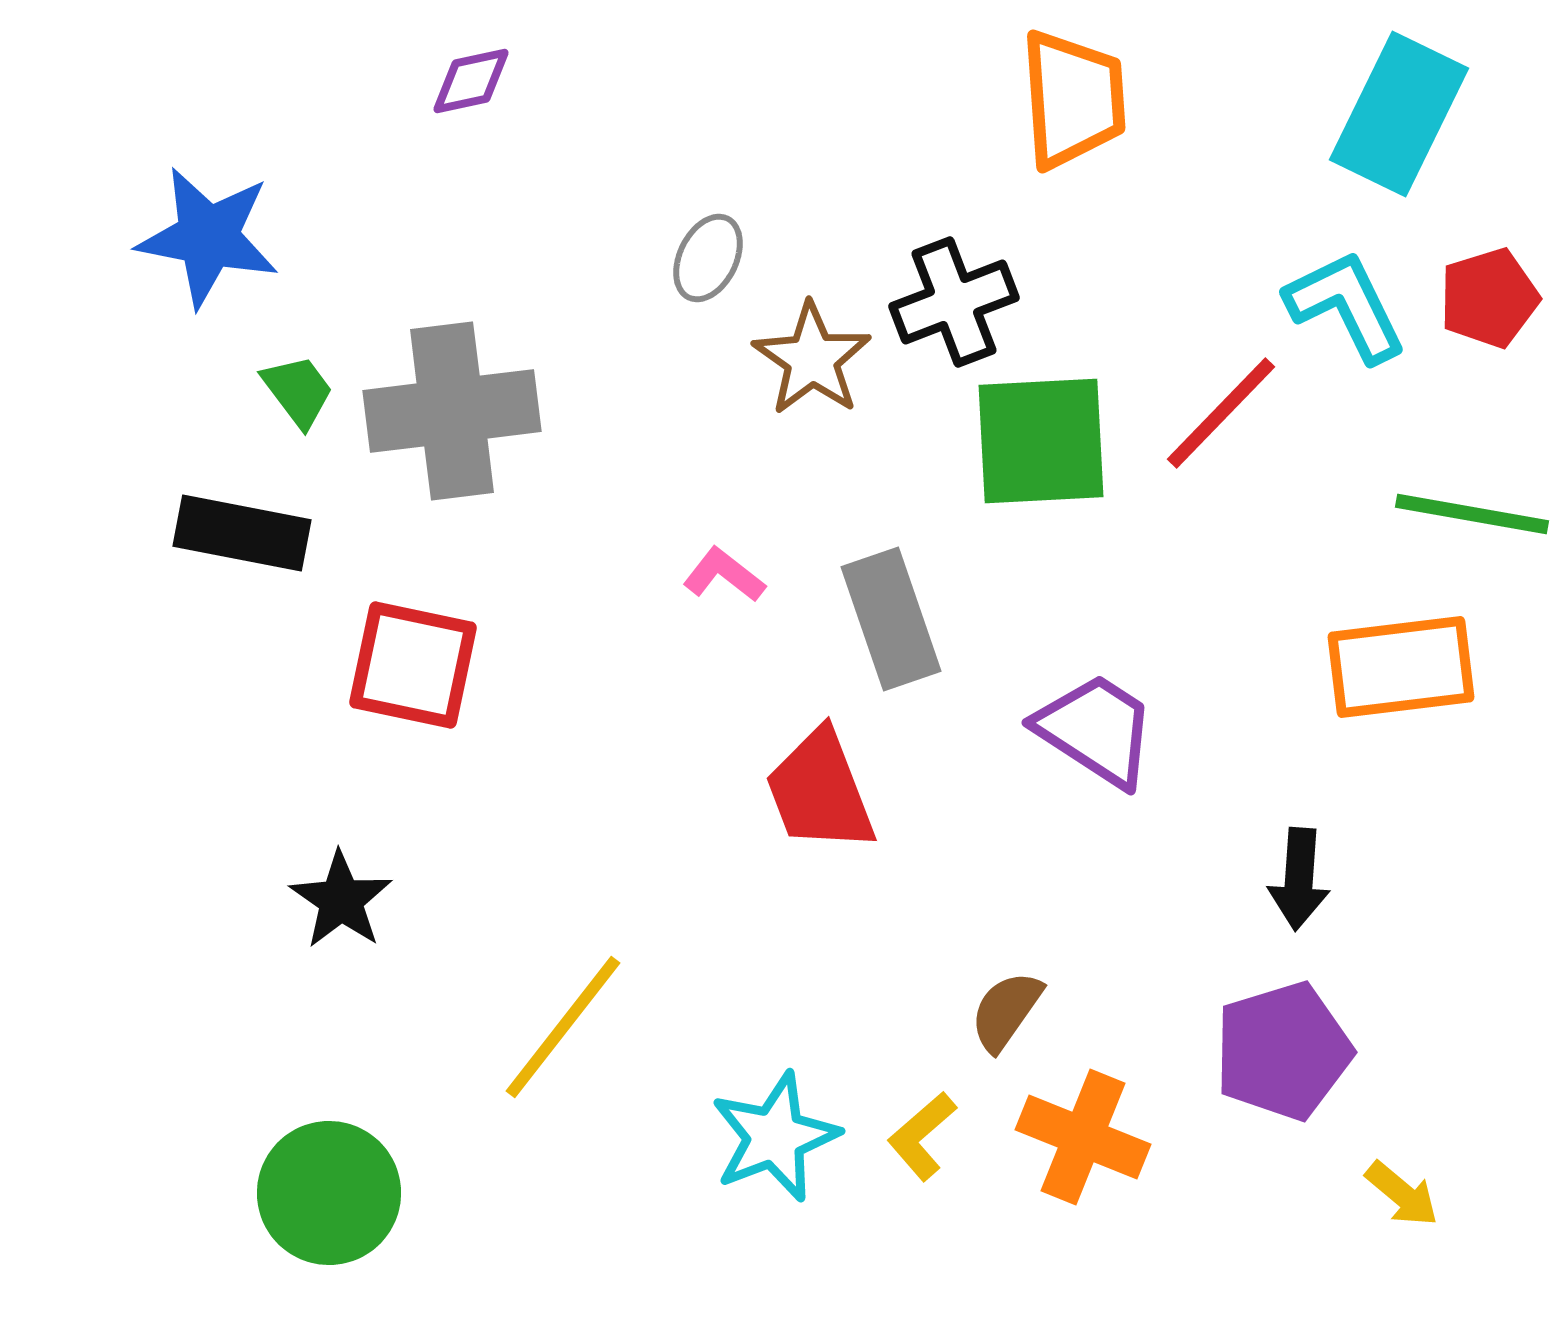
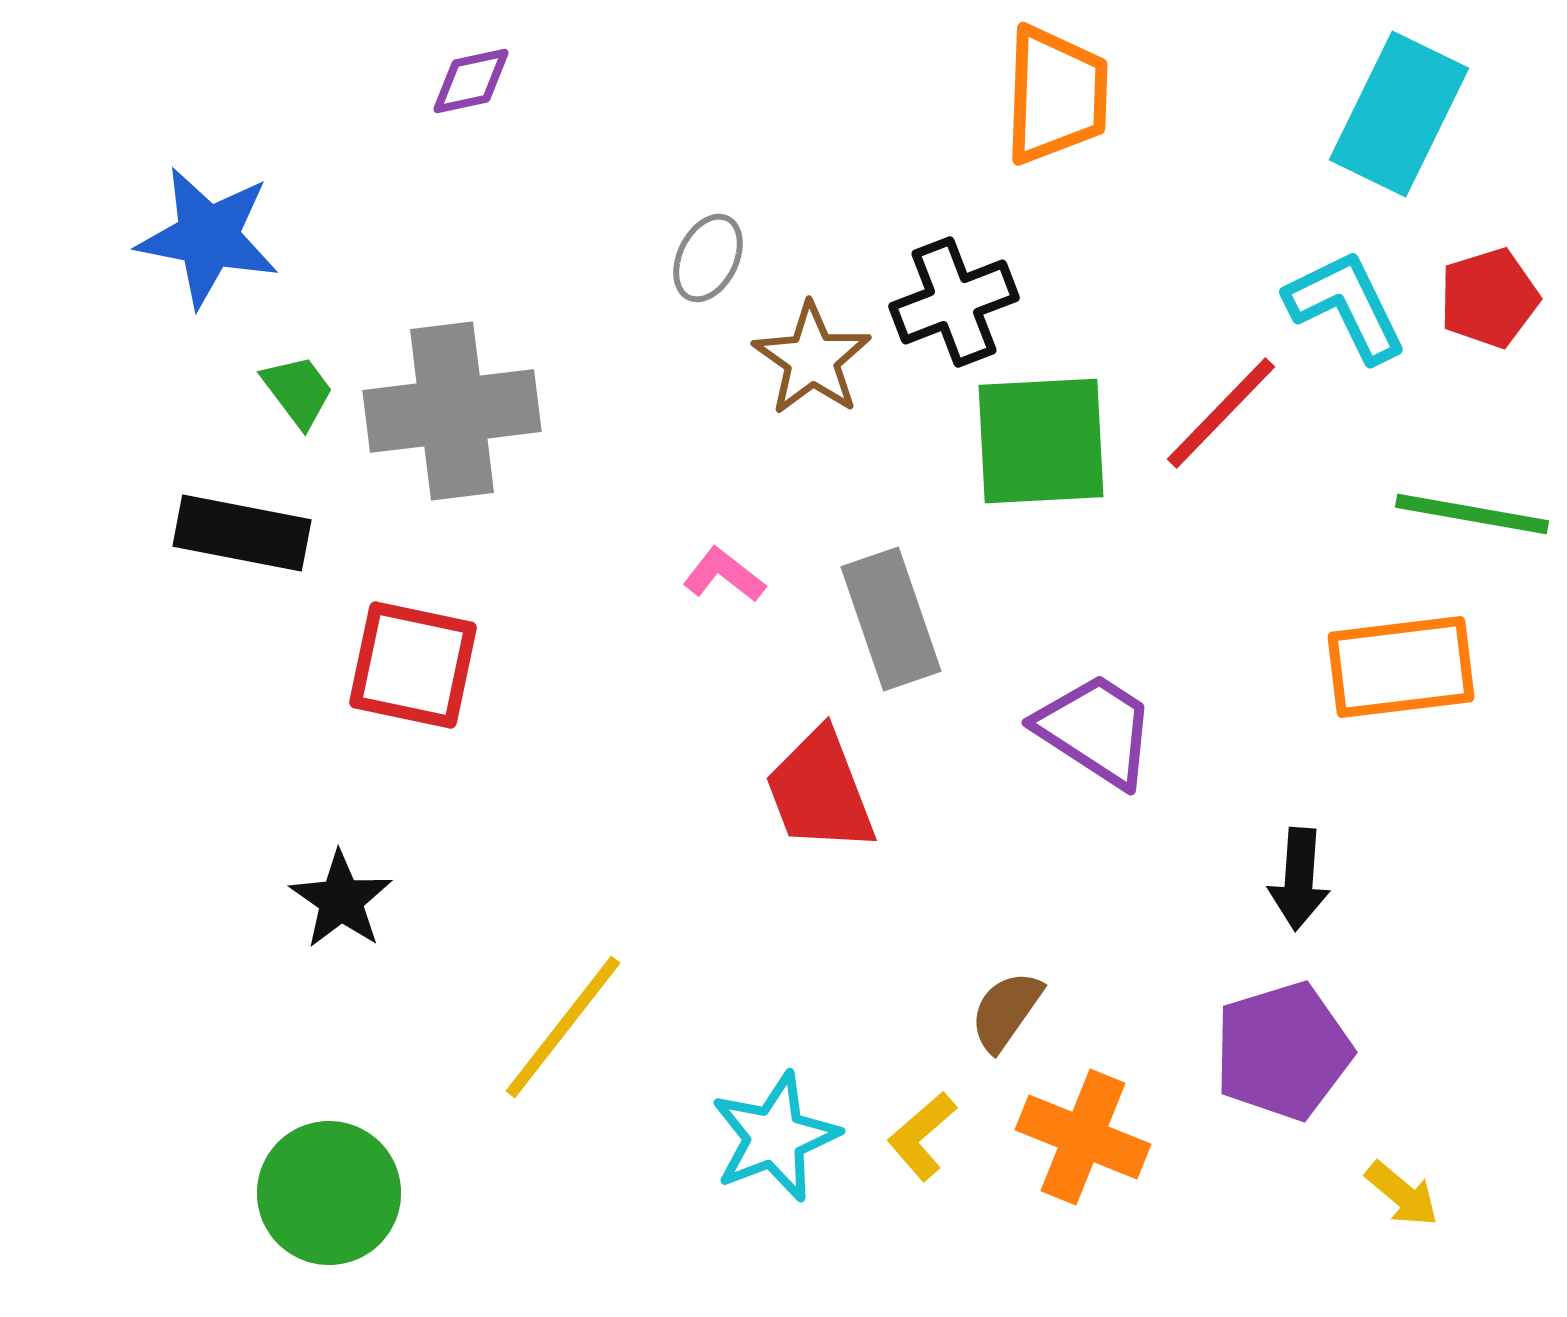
orange trapezoid: moved 17 px left, 4 px up; rotated 6 degrees clockwise
